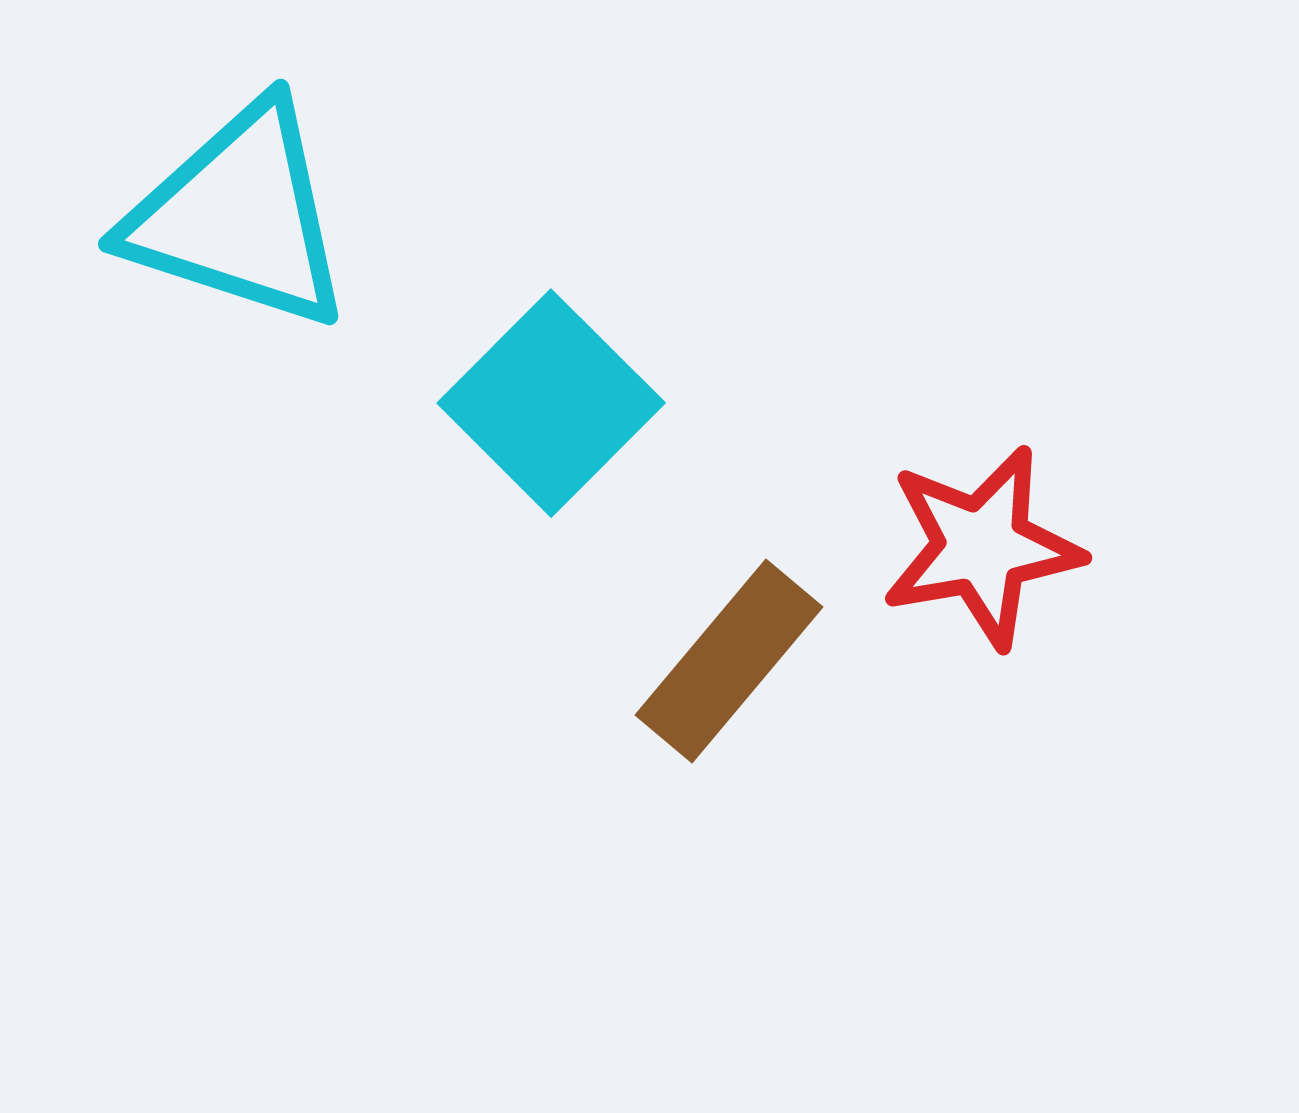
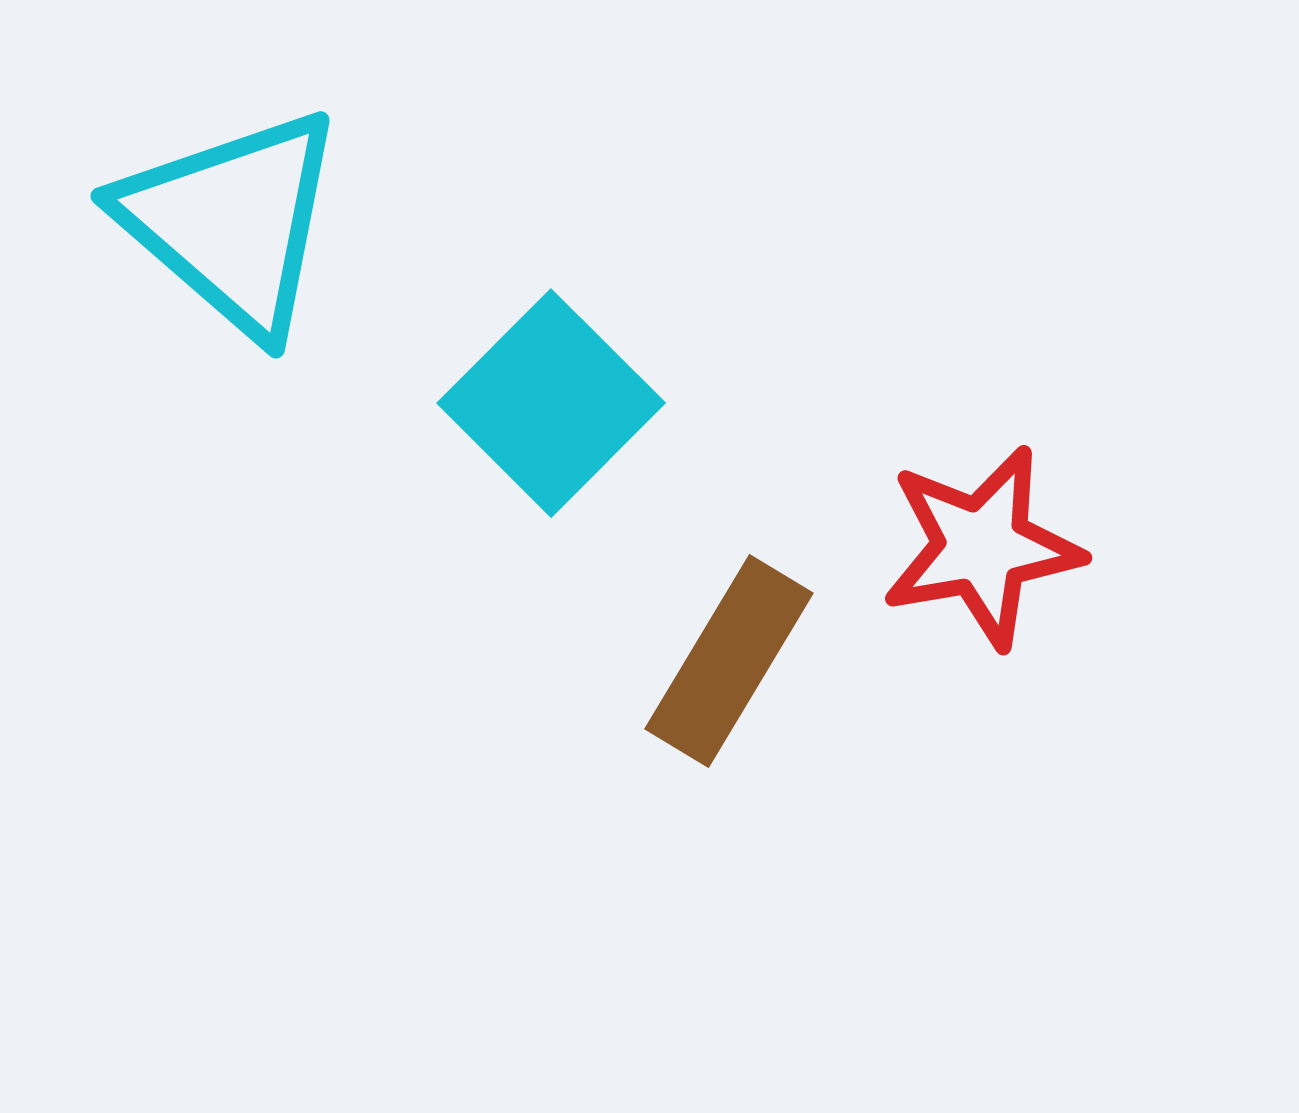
cyan triangle: moved 7 px left, 6 px down; rotated 23 degrees clockwise
brown rectangle: rotated 9 degrees counterclockwise
